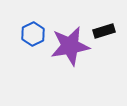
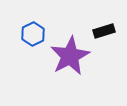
purple star: moved 10 px down; rotated 18 degrees counterclockwise
